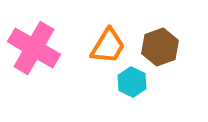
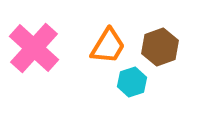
pink cross: rotated 12 degrees clockwise
cyan hexagon: rotated 16 degrees clockwise
